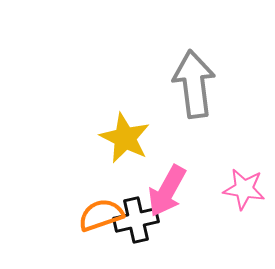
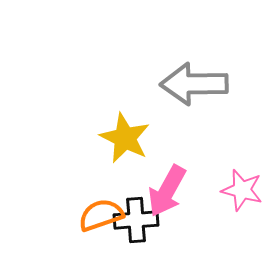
gray arrow: rotated 84 degrees counterclockwise
pink star: moved 2 px left, 1 px down; rotated 6 degrees clockwise
black cross: rotated 9 degrees clockwise
